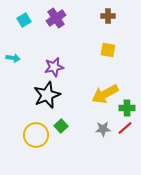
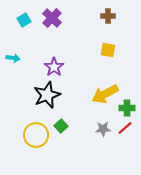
purple cross: moved 4 px left; rotated 12 degrees counterclockwise
purple star: rotated 24 degrees counterclockwise
